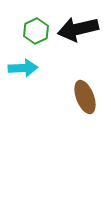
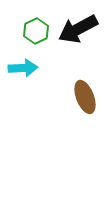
black arrow: rotated 15 degrees counterclockwise
